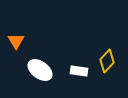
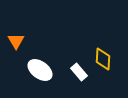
yellow diamond: moved 4 px left, 2 px up; rotated 40 degrees counterclockwise
white rectangle: moved 1 px down; rotated 42 degrees clockwise
